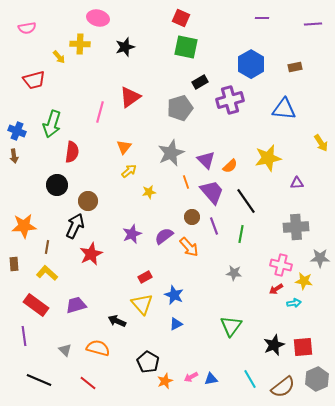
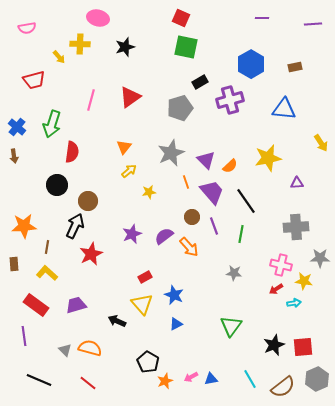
pink line at (100, 112): moved 9 px left, 12 px up
blue cross at (17, 131): moved 4 px up; rotated 18 degrees clockwise
orange semicircle at (98, 348): moved 8 px left
